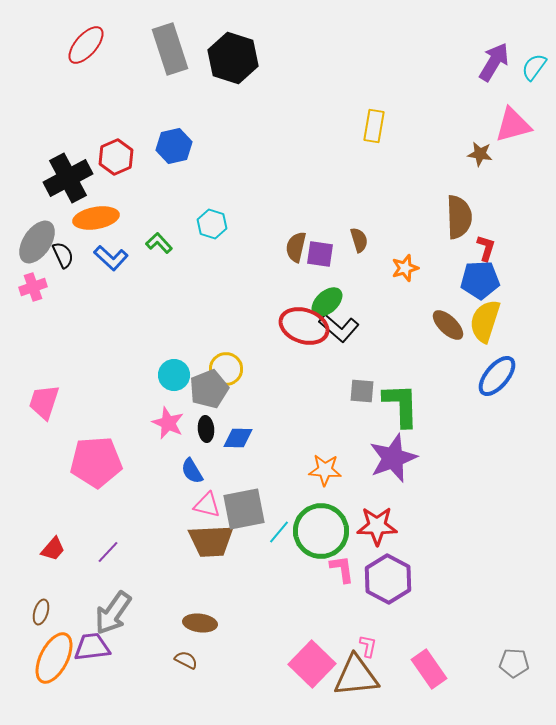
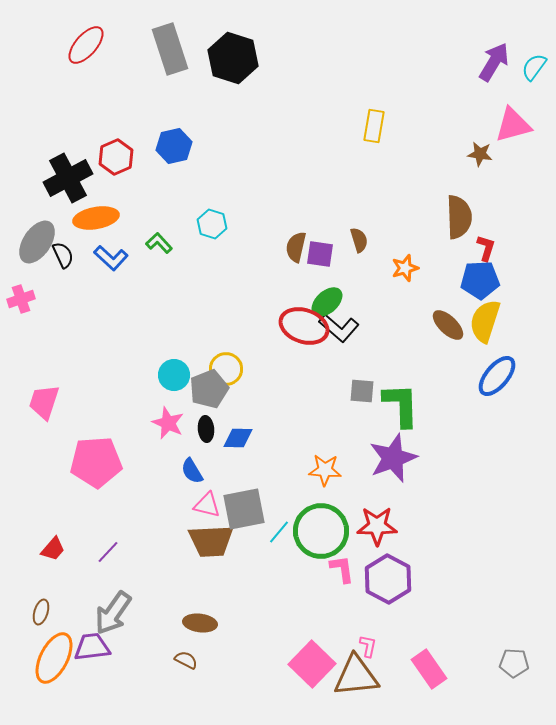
pink cross at (33, 287): moved 12 px left, 12 px down
